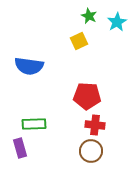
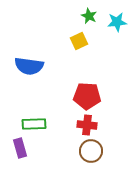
cyan star: rotated 24 degrees clockwise
red cross: moved 8 px left
